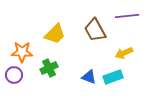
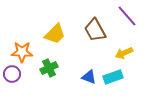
purple line: rotated 55 degrees clockwise
purple circle: moved 2 px left, 1 px up
